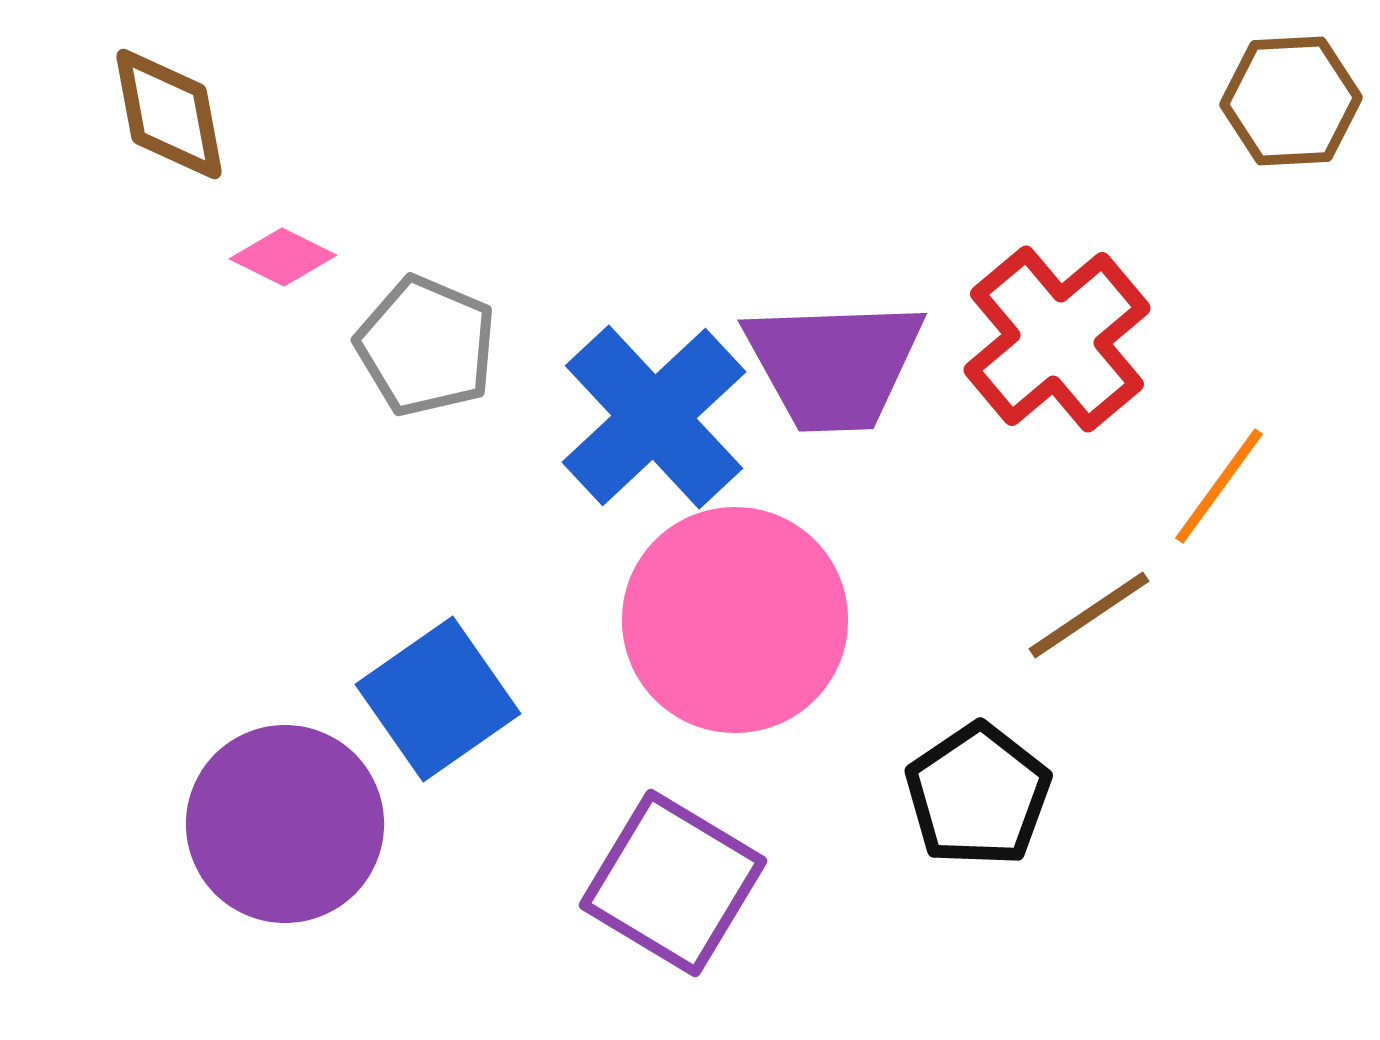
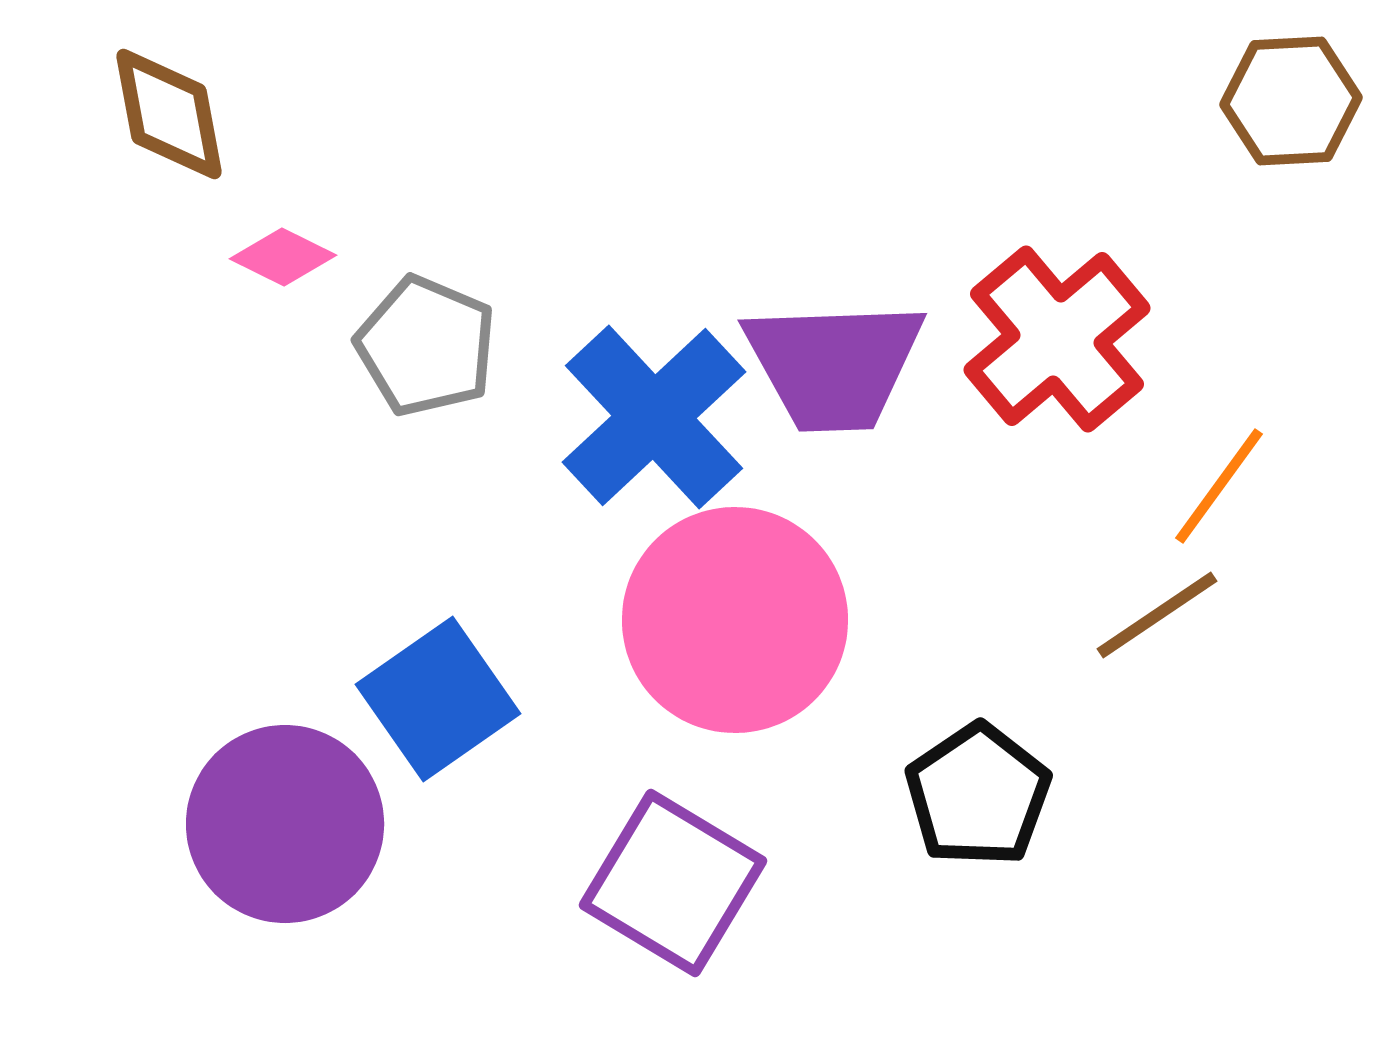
brown line: moved 68 px right
